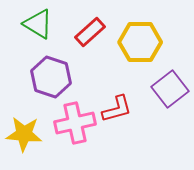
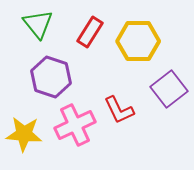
green triangle: rotated 20 degrees clockwise
red rectangle: rotated 16 degrees counterclockwise
yellow hexagon: moved 2 px left, 1 px up
purple square: moved 1 px left
red L-shape: moved 2 px right, 1 px down; rotated 80 degrees clockwise
pink cross: moved 2 px down; rotated 12 degrees counterclockwise
